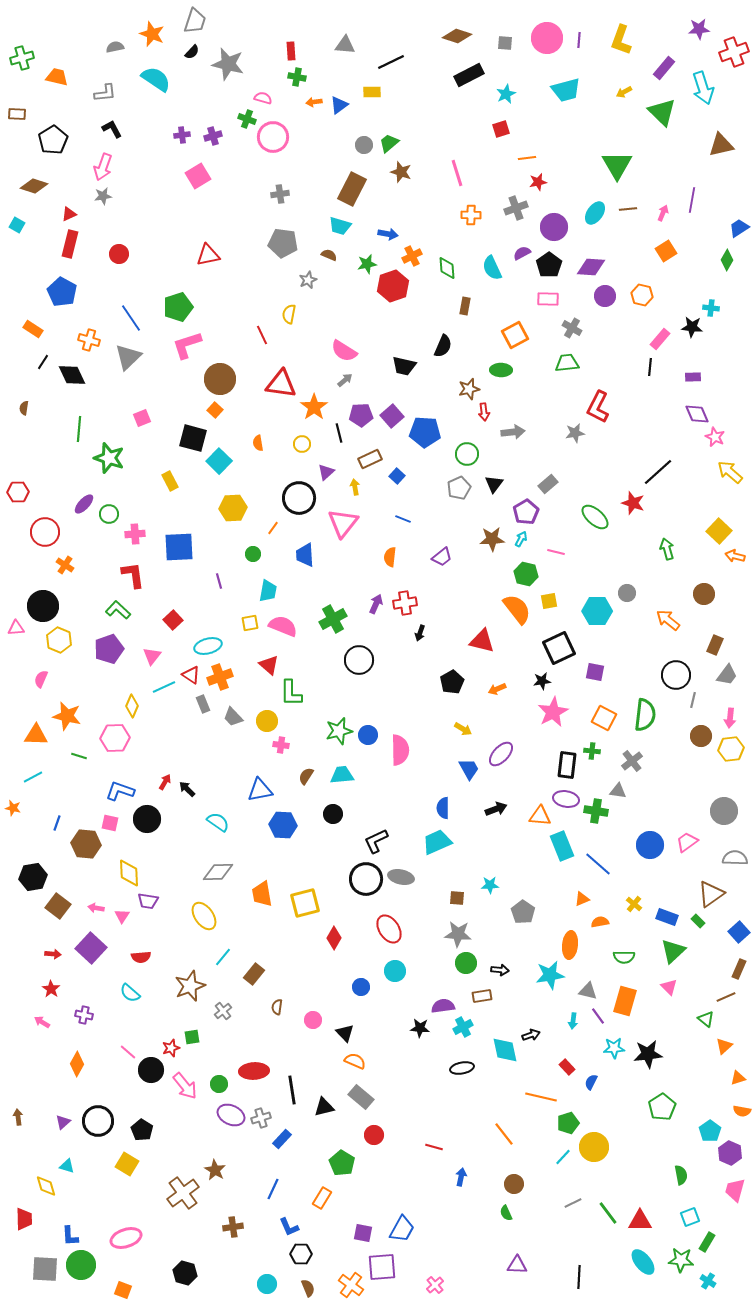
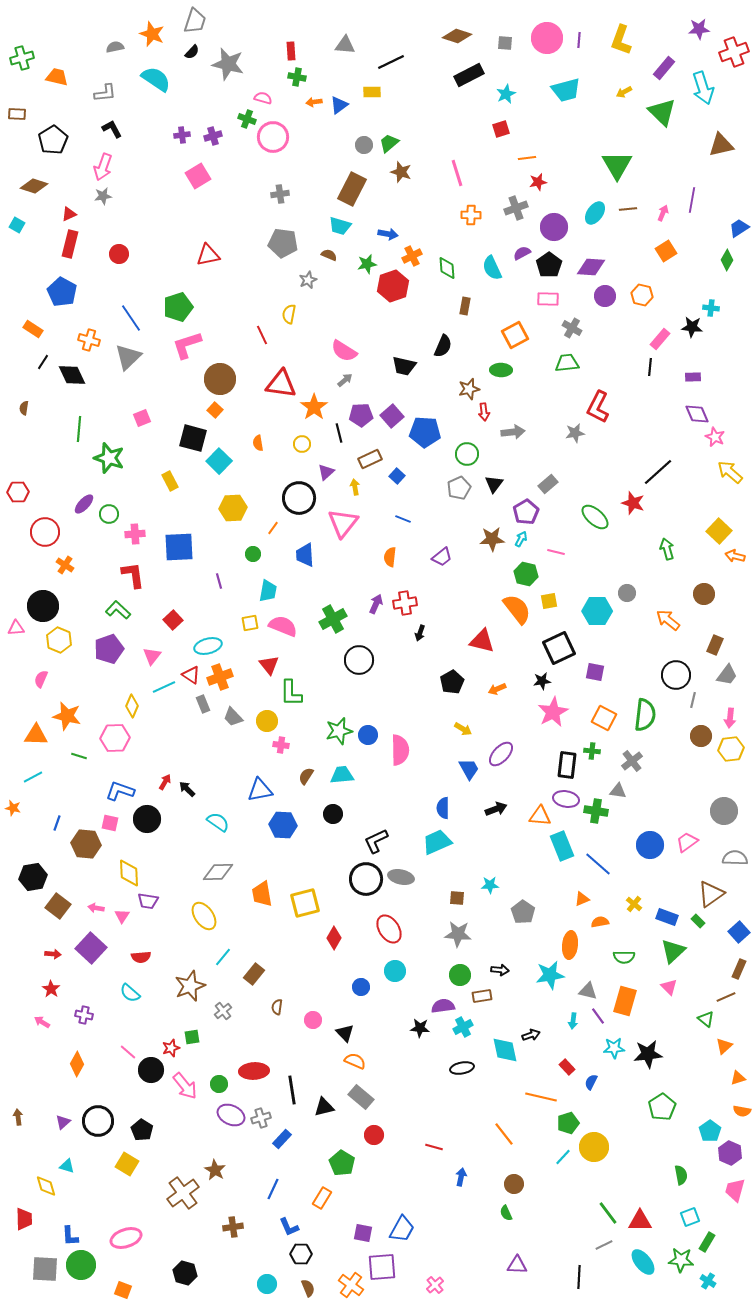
red triangle at (269, 665): rotated 10 degrees clockwise
green circle at (466, 963): moved 6 px left, 12 px down
gray line at (573, 1203): moved 31 px right, 42 px down
